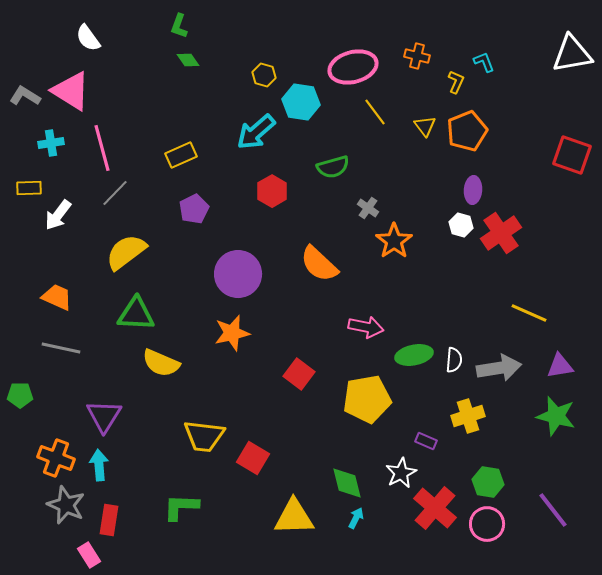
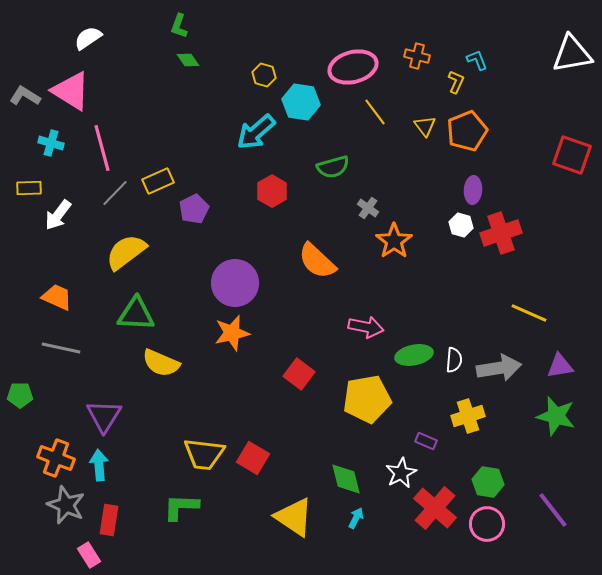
white semicircle at (88, 38): rotated 92 degrees clockwise
cyan L-shape at (484, 62): moved 7 px left, 2 px up
cyan cross at (51, 143): rotated 25 degrees clockwise
yellow rectangle at (181, 155): moved 23 px left, 26 px down
red cross at (501, 233): rotated 15 degrees clockwise
orange semicircle at (319, 264): moved 2 px left, 3 px up
purple circle at (238, 274): moved 3 px left, 9 px down
yellow trapezoid at (204, 436): moved 18 px down
green diamond at (347, 483): moved 1 px left, 4 px up
yellow triangle at (294, 517): rotated 36 degrees clockwise
